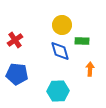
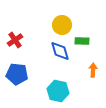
orange arrow: moved 3 px right, 1 px down
cyan hexagon: rotated 15 degrees clockwise
